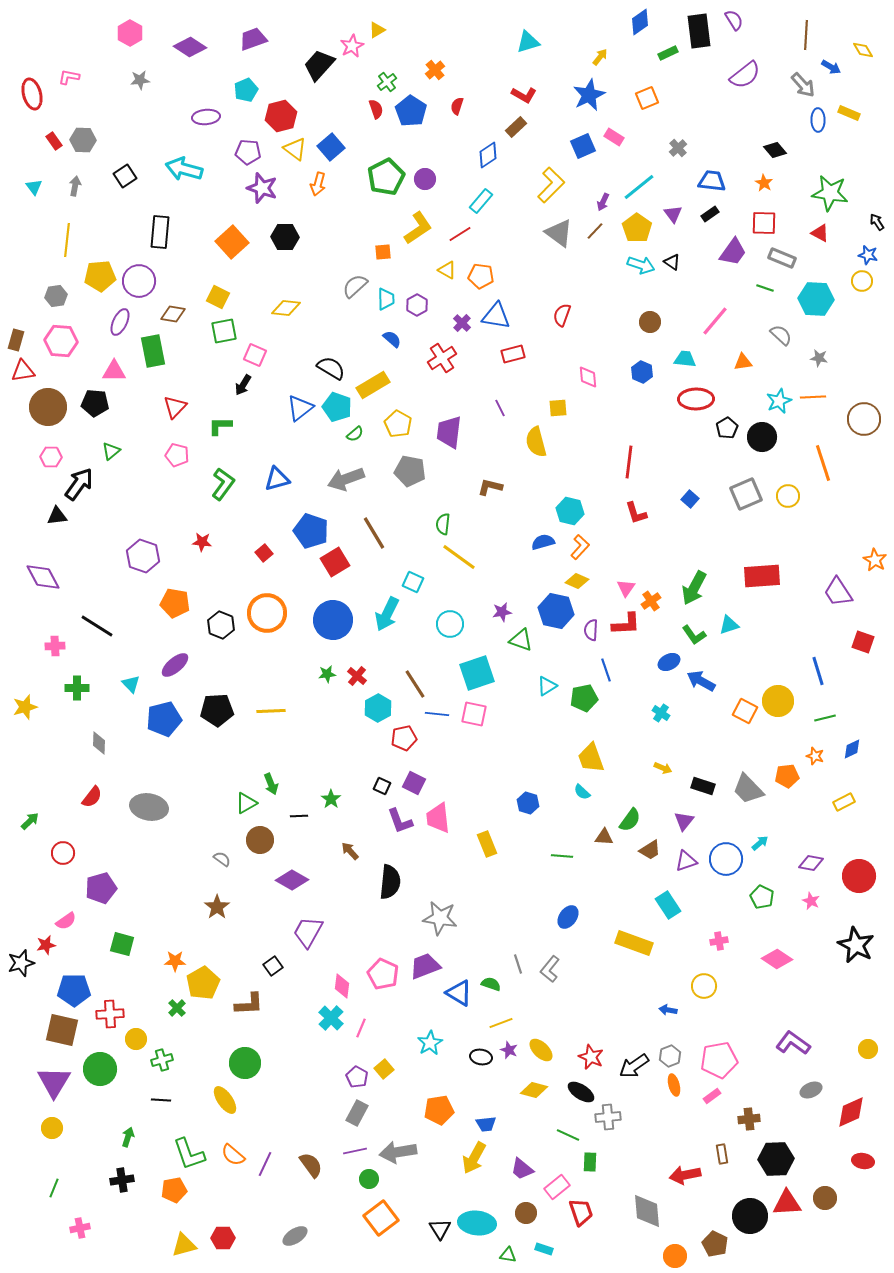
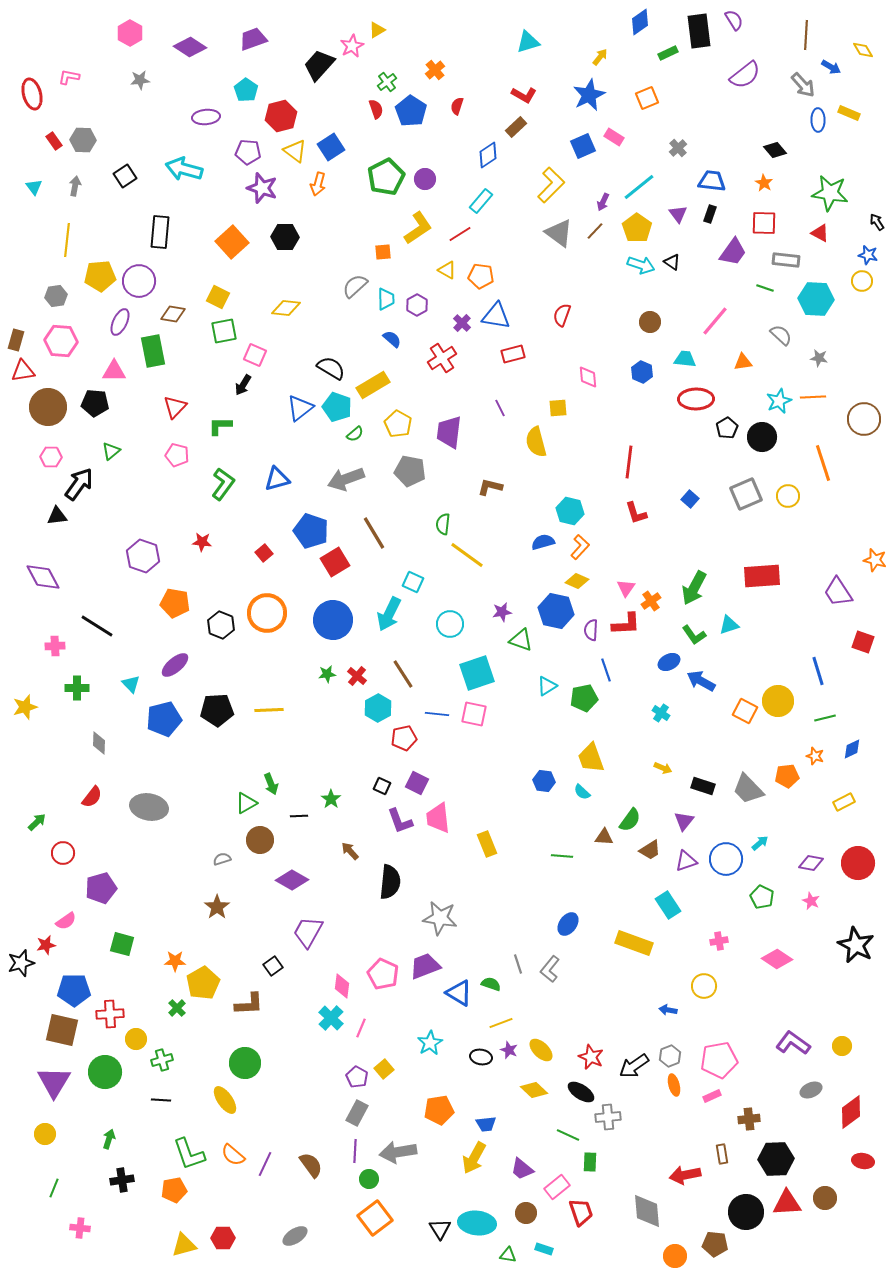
cyan pentagon at (246, 90): rotated 15 degrees counterclockwise
blue square at (331, 147): rotated 8 degrees clockwise
yellow triangle at (295, 149): moved 2 px down
purple triangle at (673, 214): moved 5 px right
black rectangle at (710, 214): rotated 36 degrees counterclockwise
gray rectangle at (782, 258): moved 4 px right, 2 px down; rotated 16 degrees counterclockwise
yellow line at (459, 557): moved 8 px right, 2 px up
orange star at (875, 560): rotated 15 degrees counterclockwise
cyan arrow at (387, 614): moved 2 px right
brown line at (415, 684): moved 12 px left, 10 px up
yellow line at (271, 711): moved 2 px left, 1 px up
purple square at (414, 783): moved 3 px right
blue hexagon at (528, 803): moved 16 px right, 22 px up; rotated 10 degrees counterclockwise
green arrow at (30, 821): moved 7 px right, 1 px down
gray semicircle at (222, 859): rotated 54 degrees counterclockwise
red circle at (859, 876): moved 1 px left, 13 px up
blue ellipse at (568, 917): moved 7 px down
yellow circle at (868, 1049): moved 26 px left, 3 px up
green circle at (100, 1069): moved 5 px right, 3 px down
yellow diamond at (534, 1090): rotated 28 degrees clockwise
pink rectangle at (712, 1096): rotated 12 degrees clockwise
red diamond at (851, 1112): rotated 12 degrees counterclockwise
yellow circle at (52, 1128): moved 7 px left, 6 px down
green arrow at (128, 1137): moved 19 px left, 2 px down
purple line at (355, 1151): rotated 75 degrees counterclockwise
black circle at (750, 1216): moved 4 px left, 4 px up
orange square at (381, 1218): moved 6 px left
pink cross at (80, 1228): rotated 18 degrees clockwise
brown pentagon at (715, 1244): rotated 20 degrees counterclockwise
